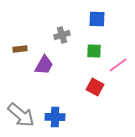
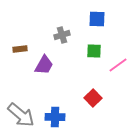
red square: moved 2 px left, 11 px down; rotated 18 degrees clockwise
